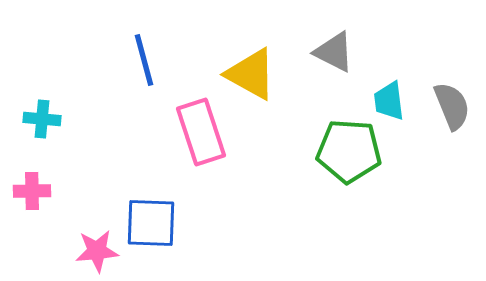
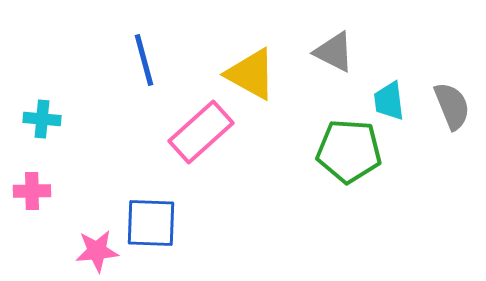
pink rectangle: rotated 66 degrees clockwise
